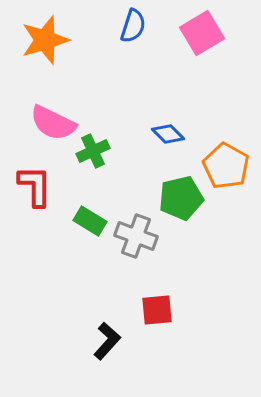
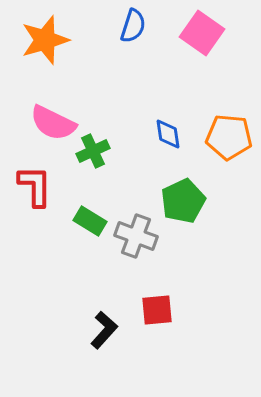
pink square: rotated 24 degrees counterclockwise
blue diamond: rotated 36 degrees clockwise
orange pentagon: moved 3 px right, 29 px up; rotated 24 degrees counterclockwise
green pentagon: moved 2 px right, 3 px down; rotated 12 degrees counterclockwise
black L-shape: moved 3 px left, 11 px up
